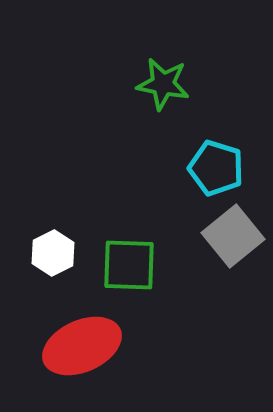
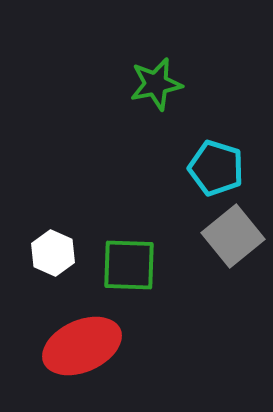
green star: moved 7 px left; rotated 22 degrees counterclockwise
white hexagon: rotated 9 degrees counterclockwise
